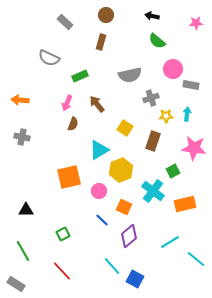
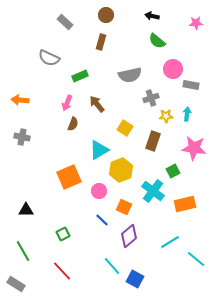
orange square at (69, 177): rotated 10 degrees counterclockwise
